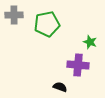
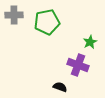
green pentagon: moved 2 px up
green star: rotated 24 degrees clockwise
purple cross: rotated 15 degrees clockwise
